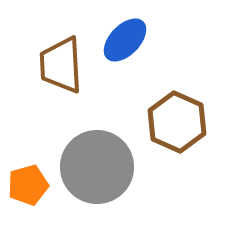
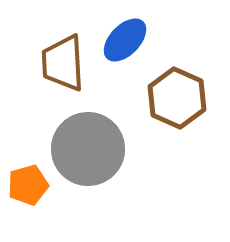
brown trapezoid: moved 2 px right, 2 px up
brown hexagon: moved 24 px up
gray circle: moved 9 px left, 18 px up
